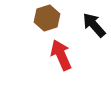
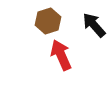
brown hexagon: moved 1 px right, 3 px down
